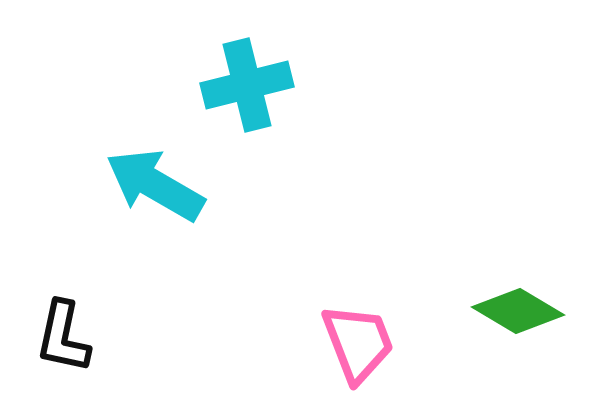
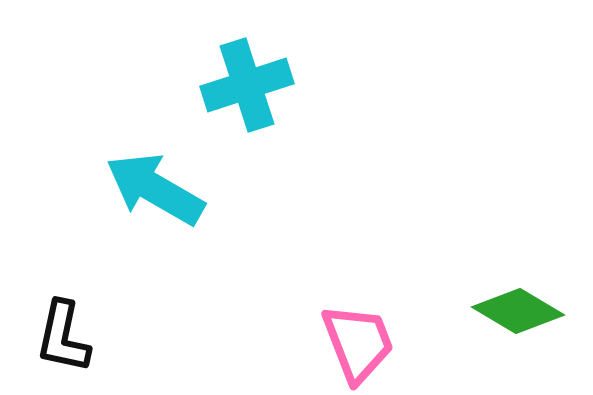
cyan cross: rotated 4 degrees counterclockwise
cyan arrow: moved 4 px down
